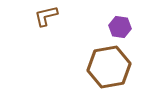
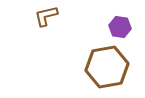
brown hexagon: moved 2 px left
